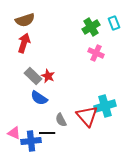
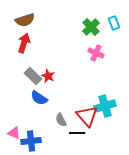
green cross: rotated 12 degrees counterclockwise
black line: moved 30 px right
